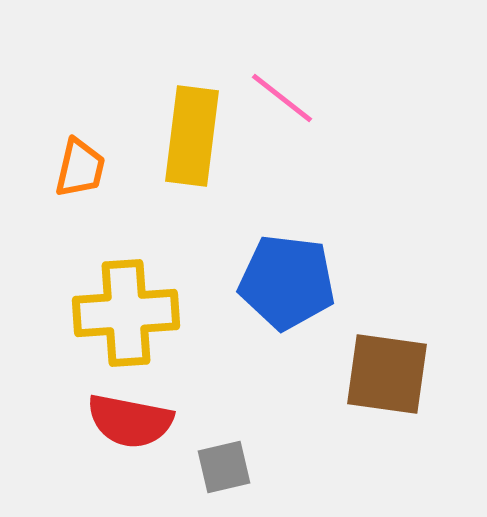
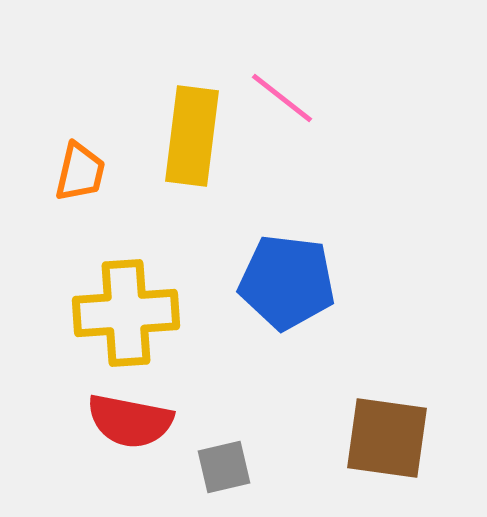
orange trapezoid: moved 4 px down
brown square: moved 64 px down
